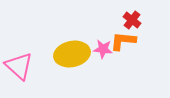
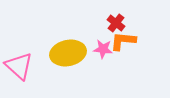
red cross: moved 16 px left, 3 px down
yellow ellipse: moved 4 px left, 1 px up
